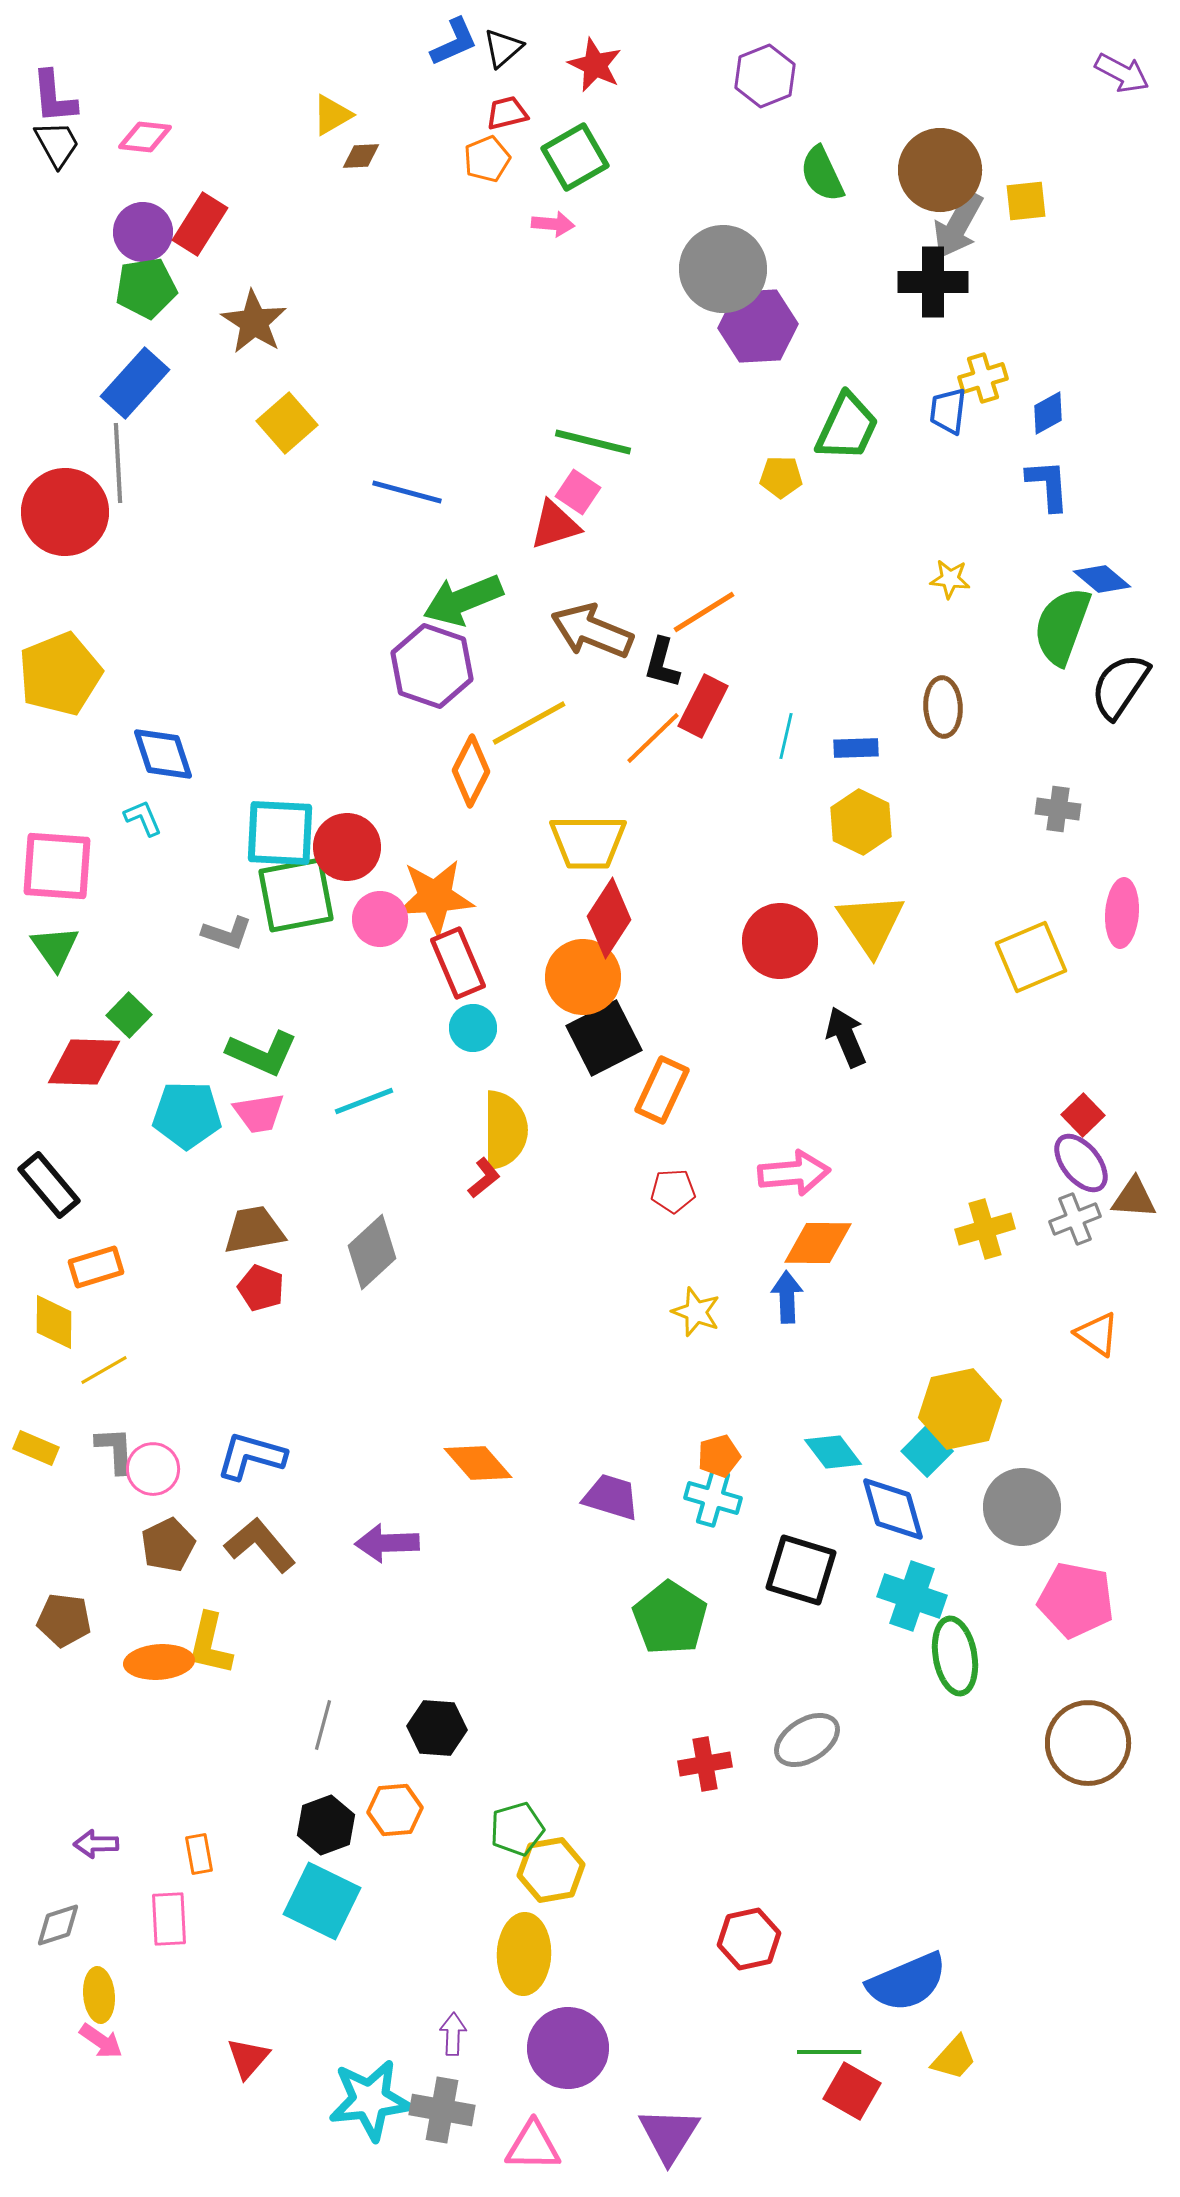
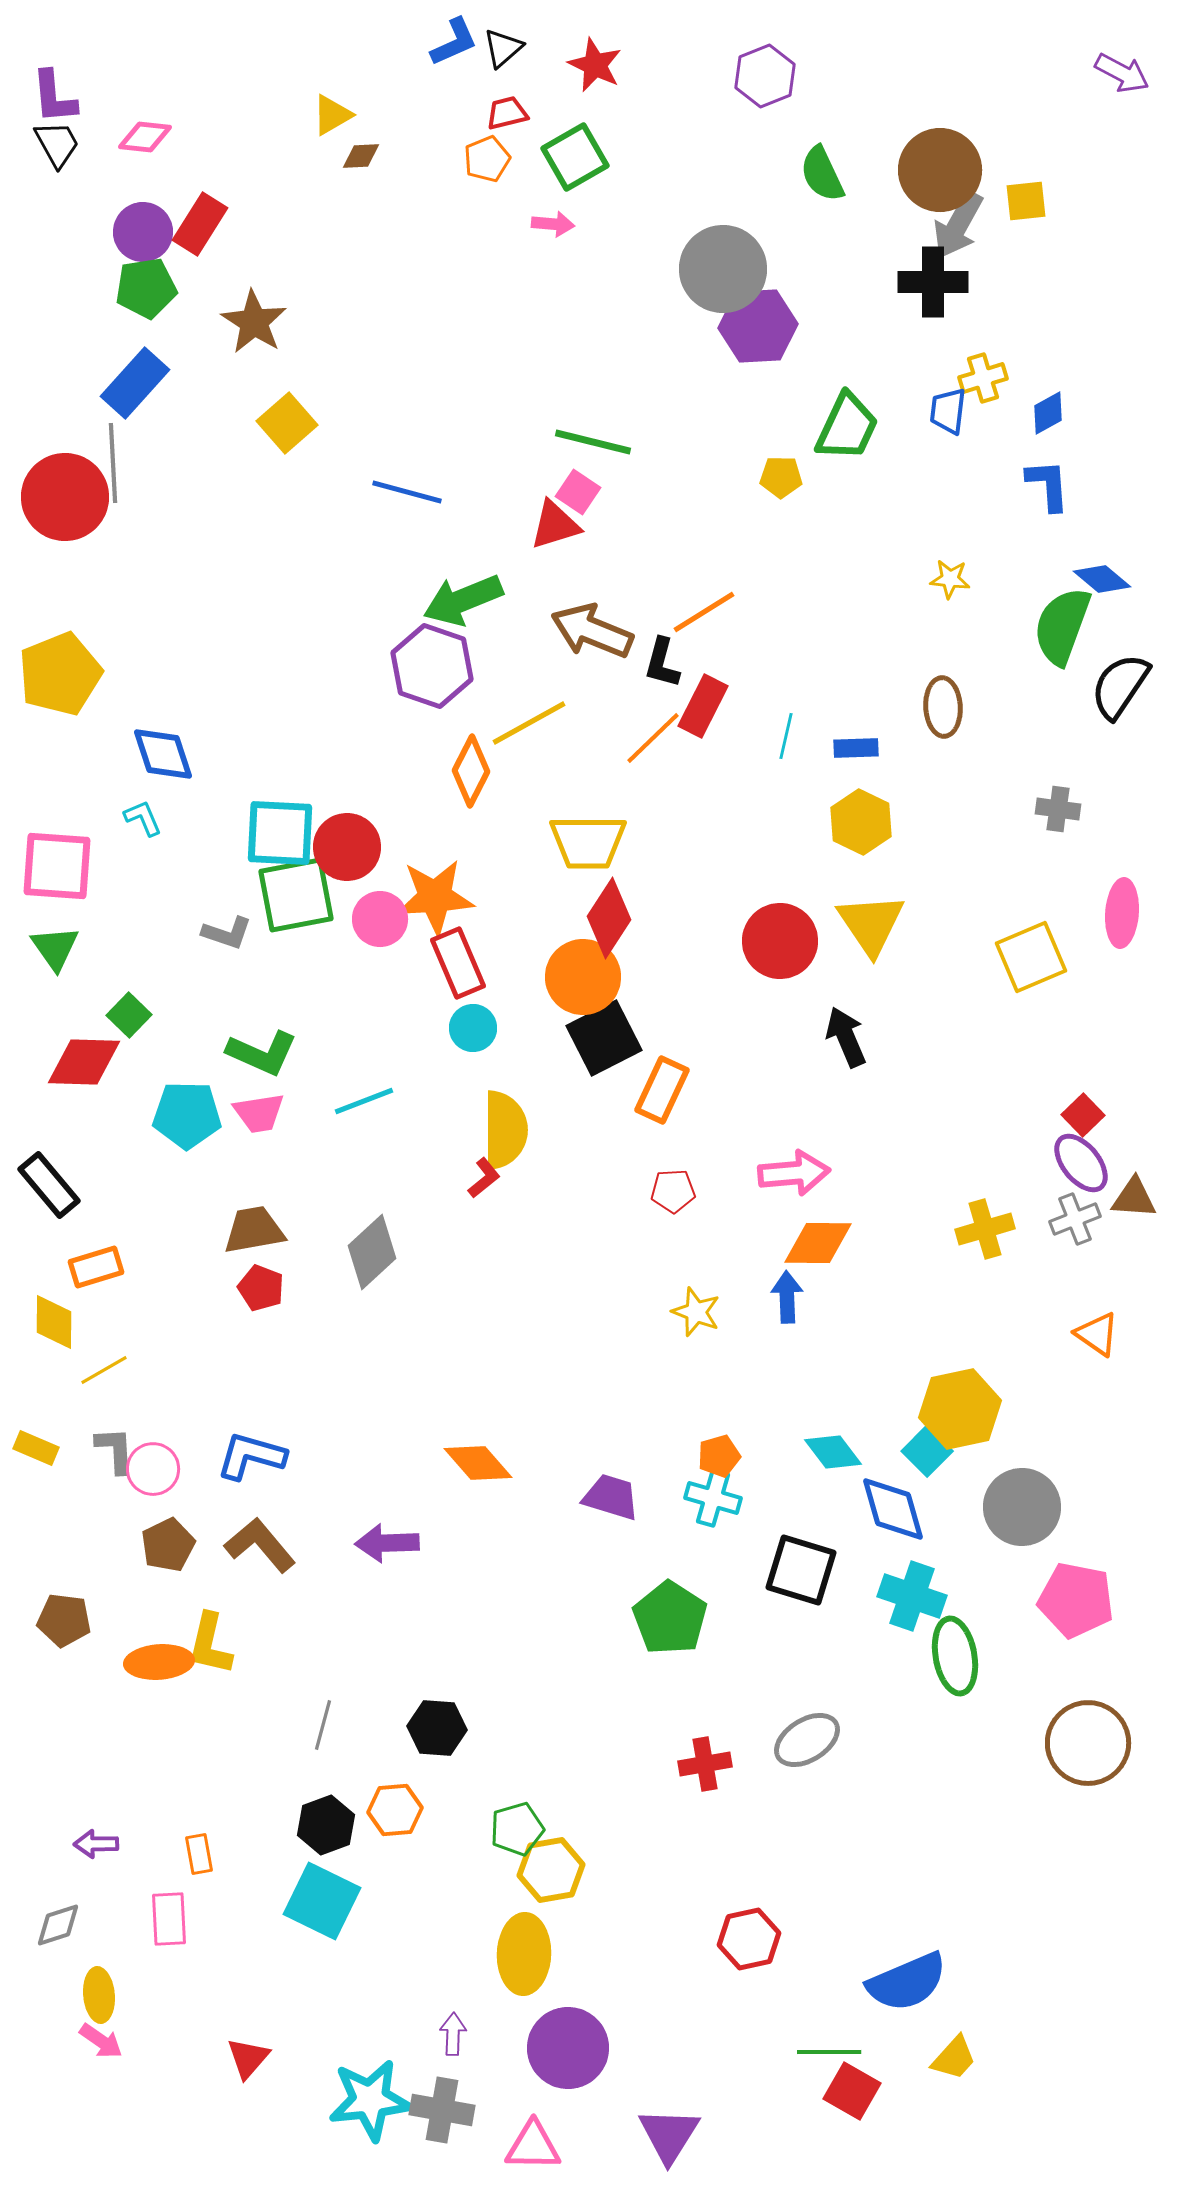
gray line at (118, 463): moved 5 px left
red circle at (65, 512): moved 15 px up
